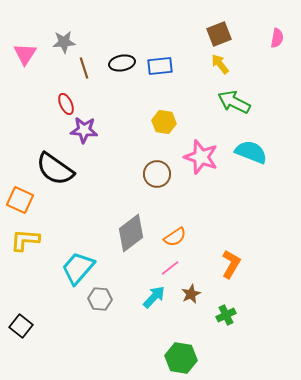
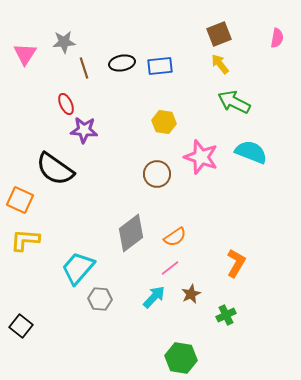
orange L-shape: moved 5 px right, 1 px up
